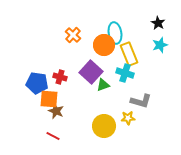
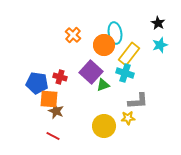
yellow rectangle: rotated 60 degrees clockwise
gray L-shape: moved 3 px left; rotated 20 degrees counterclockwise
